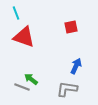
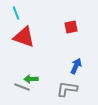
green arrow: rotated 40 degrees counterclockwise
